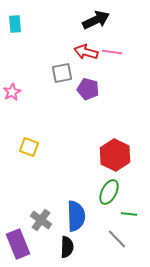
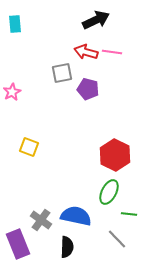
blue semicircle: rotated 76 degrees counterclockwise
